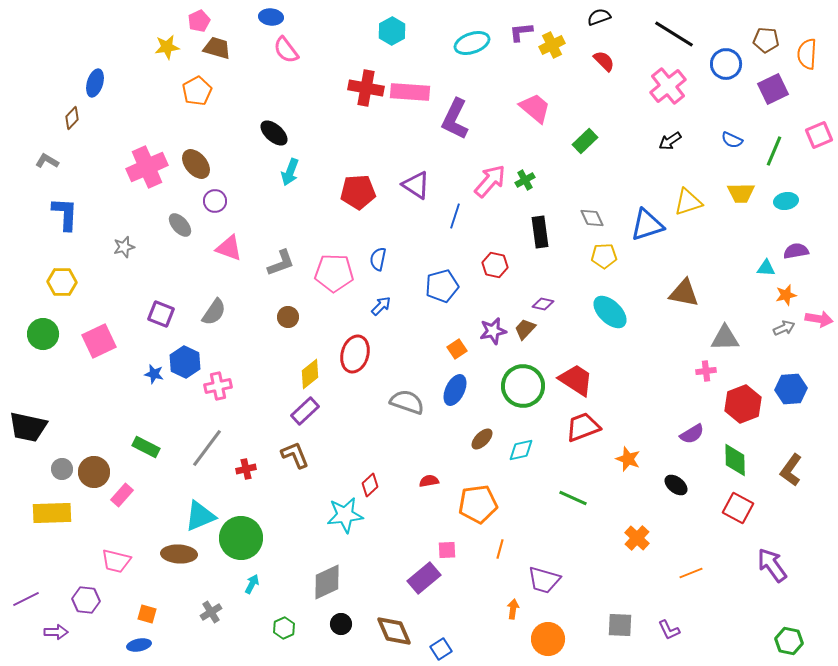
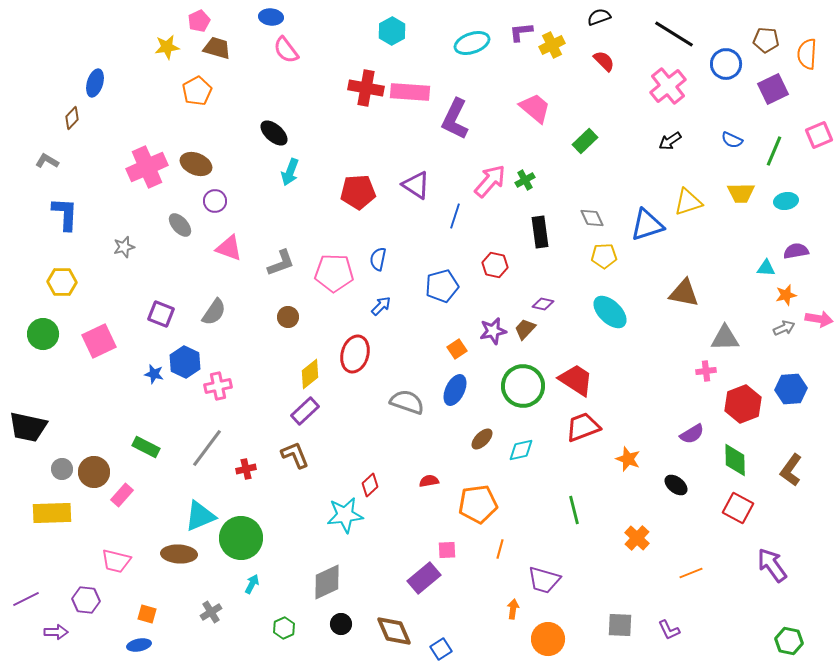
brown ellipse at (196, 164): rotated 28 degrees counterclockwise
green line at (573, 498): moved 1 px right, 12 px down; rotated 52 degrees clockwise
